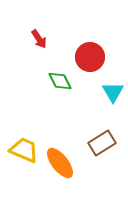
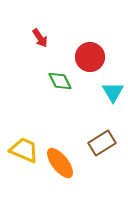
red arrow: moved 1 px right, 1 px up
